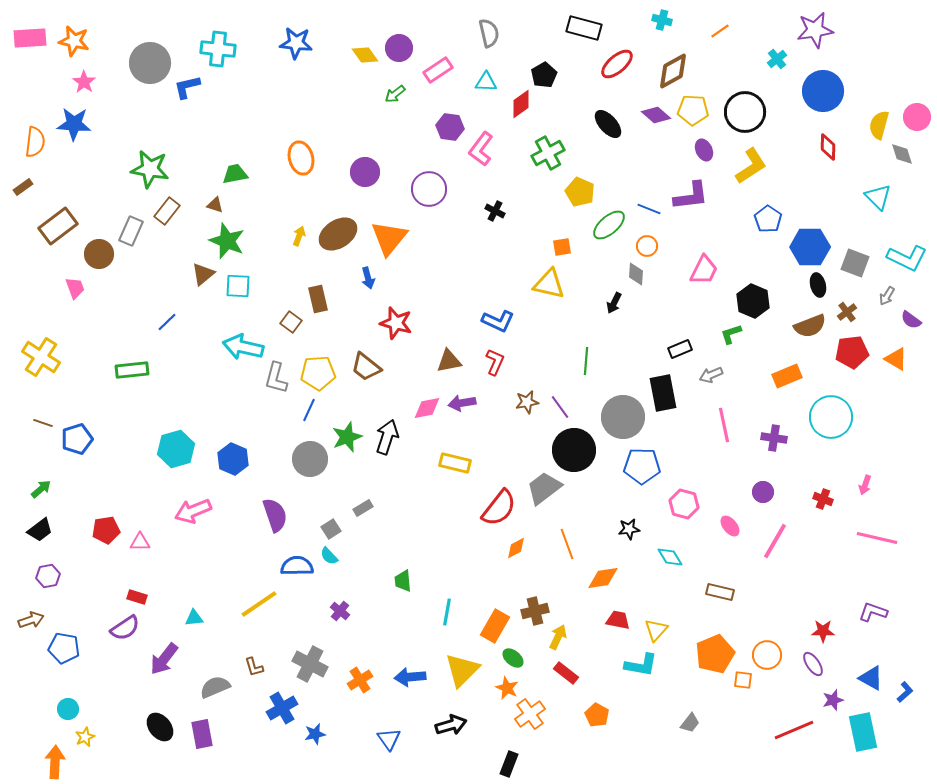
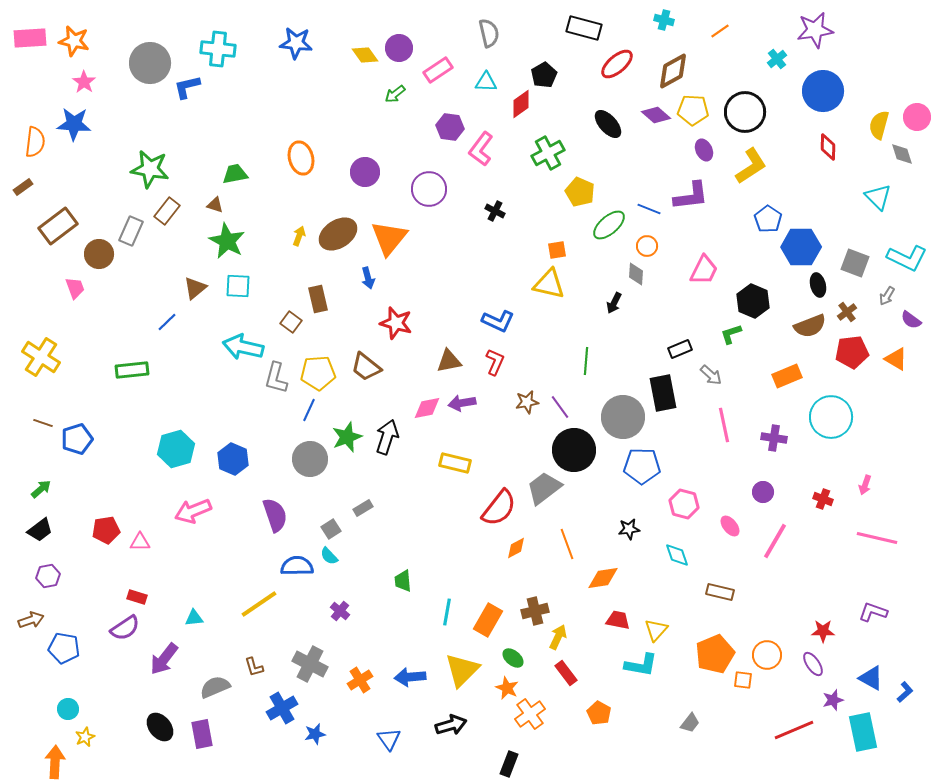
cyan cross at (662, 20): moved 2 px right
green star at (227, 241): rotated 6 degrees clockwise
orange square at (562, 247): moved 5 px left, 3 px down
blue hexagon at (810, 247): moved 9 px left
brown triangle at (203, 274): moved 8 px left, 14 px down
gray arrow at (711, 375): rotated 115 degrees counterclockwise
cyan diamond at (670, 557): moved 7 px right, 2 px up; rotated 12 degrees clockwise
orange rectangle at (495, 626): moved 7 px left, 6 px up
red rectangle at (566, 673): rotated 15 degrees clockwise
orange pentagon at (597, 715): moved 2 px right, 2 px up
